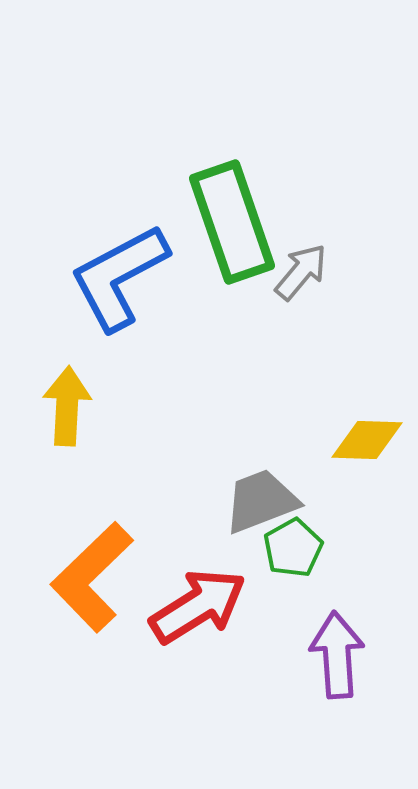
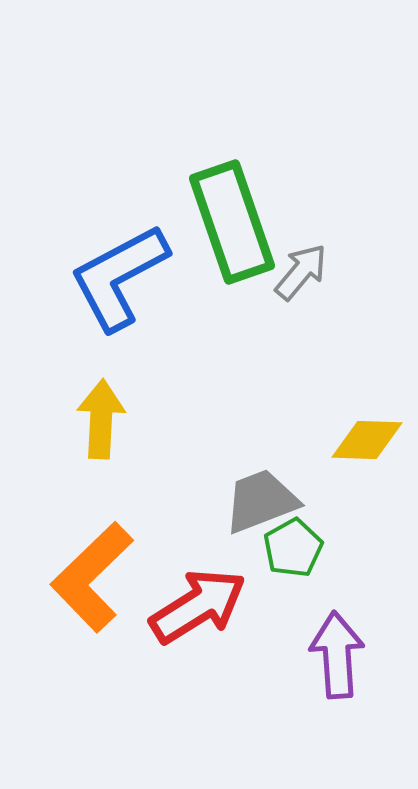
yellow arrow: moved 34 px right, 13 px down
